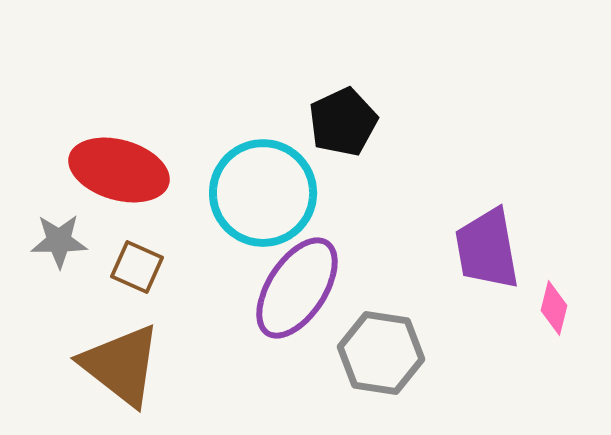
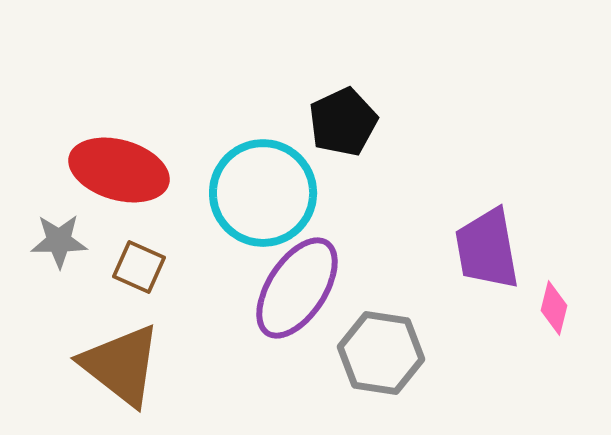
brown square: moved 2 px right
